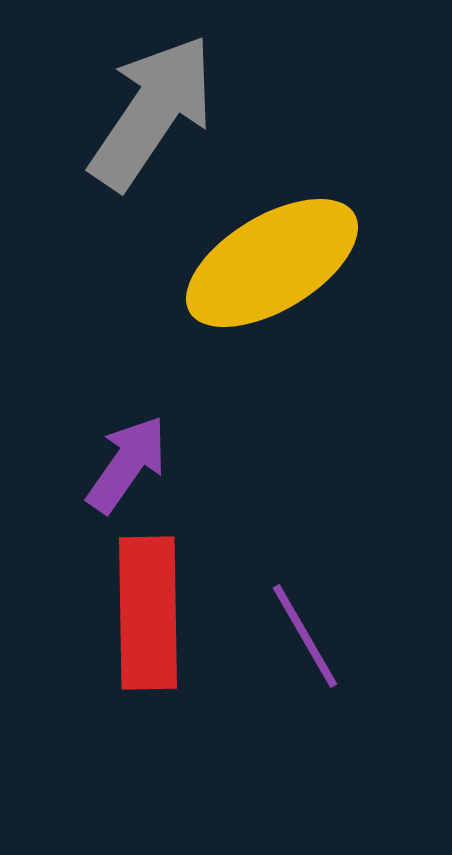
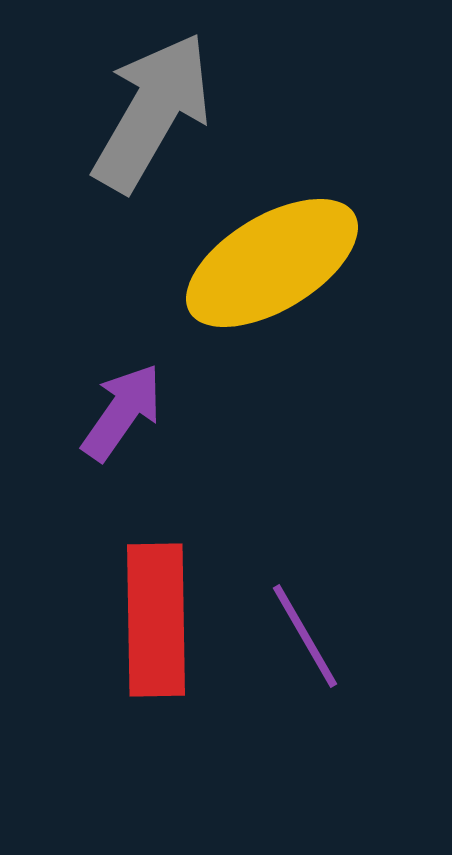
gray arrow: rotated 4 degrees counterclockwise
purple arrow: moved 5 px left, 52 px up
red rectangle: moved 8 px right, 7 px down
